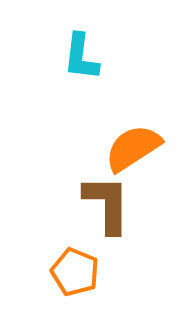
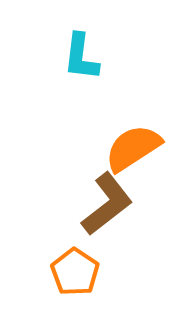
brown L-shape: rotated 52 degrees clockwise
orange pentagon: rotated 12 degrees clockwise
